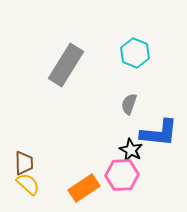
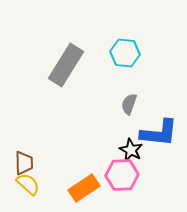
cyan hexagon: moved 10 px left; rotated 16 degrees counterclockwise
